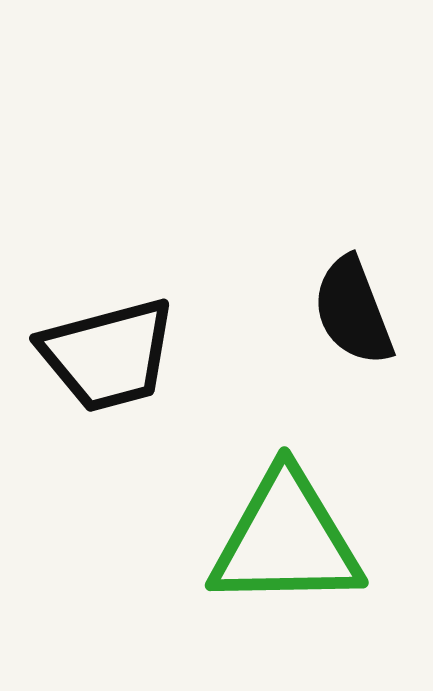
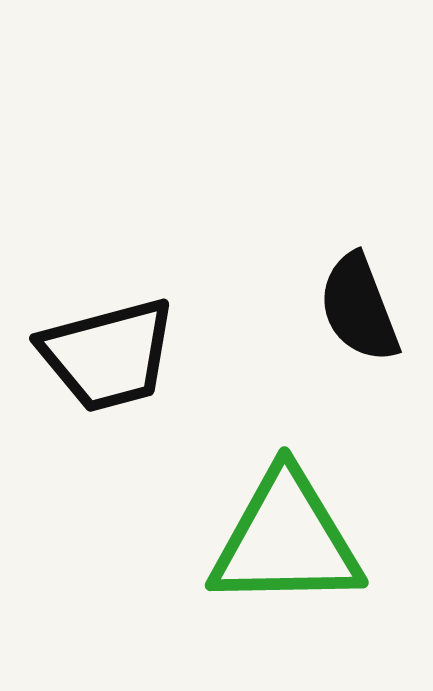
black semicircle: moved 6 px right, 3 px up
